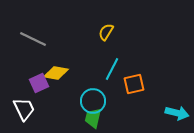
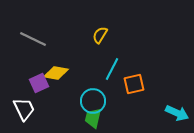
yellow semicircle: moved 6 px left, 3 px down
cyan arrow: rotated 10 degrees clockwise
